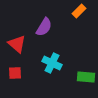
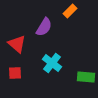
orange rectangle: moved 9 px left
cyan cross: rotated 12 degrees clockwise
